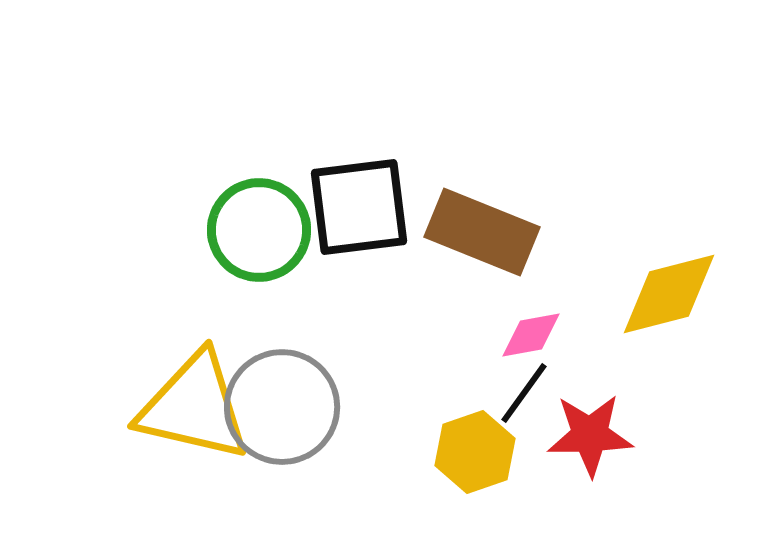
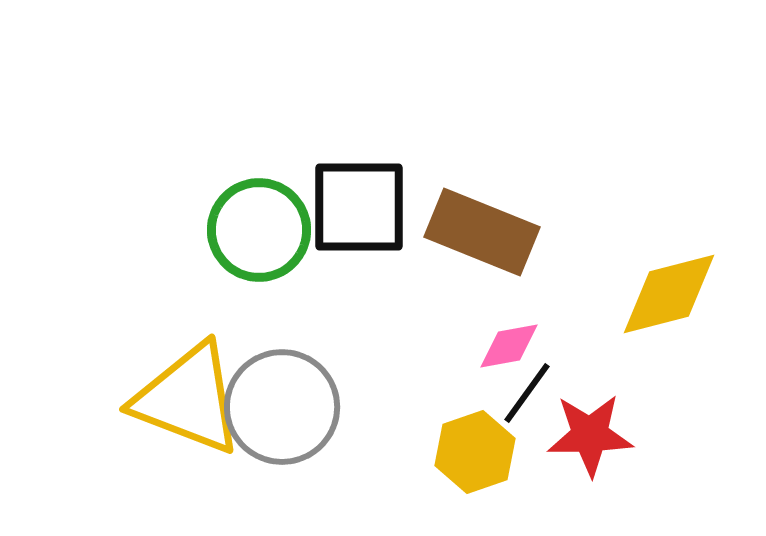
black square: rotated 7 degrees clockwise
pink diamond: moved 22 px left, 11 px down
black line: moved 3 px right
yellow triangle: moved 6 px left, 8 px up; rotated 8 degrees clockwise
